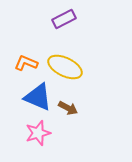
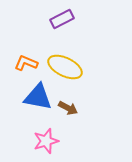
purple rectangle: moved 2 px left
blue triangle: rotated 12 degrees counterclockwise
pink star: moved 8 px right, 8 px down
